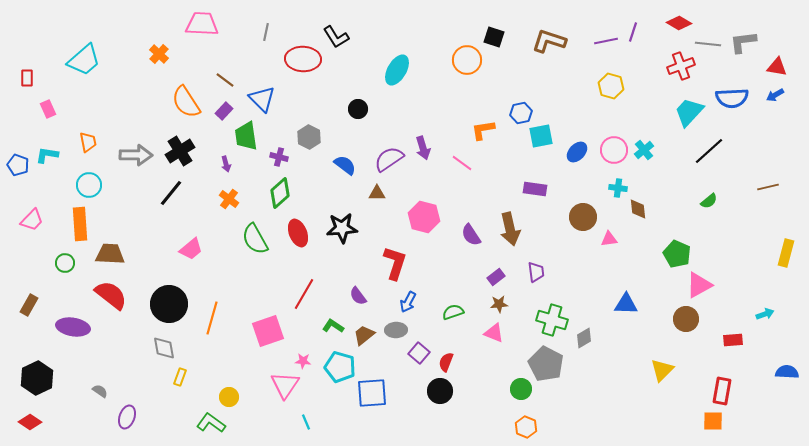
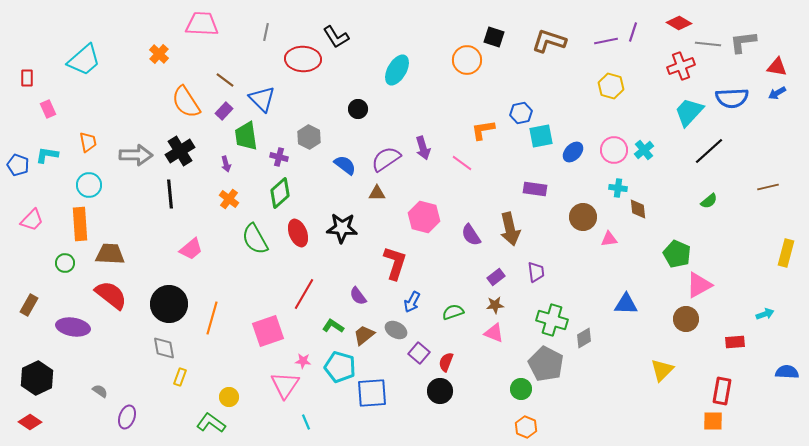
blue arrow at (775, 95): moved 2 px right, 2 px up
blue ellipse at (577, 152): moved 4 px left
purple semicircle at (389, 159): moved 3 px left
black line at (171, 193): moved 1 px left, 1 px down; rotated 44 degrees counterclockwise
black star at (342, 228): rotated 8 degrees clockwise
blue arrow at (408, 302): moved 4 px right
brown star at (499, 304): moved 4 px left, 1 px down
gray ellipse at (396, 330): rotated 30 degrees clockwise
red rectangle at (733, 340): moved 2 px right, 2 px down
